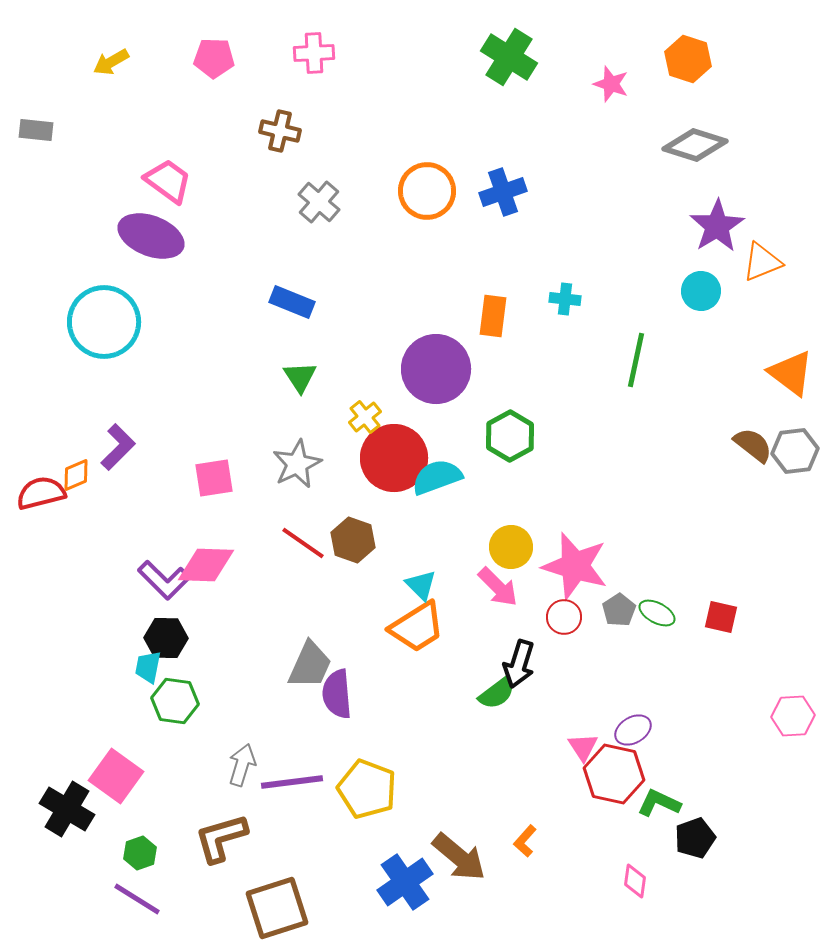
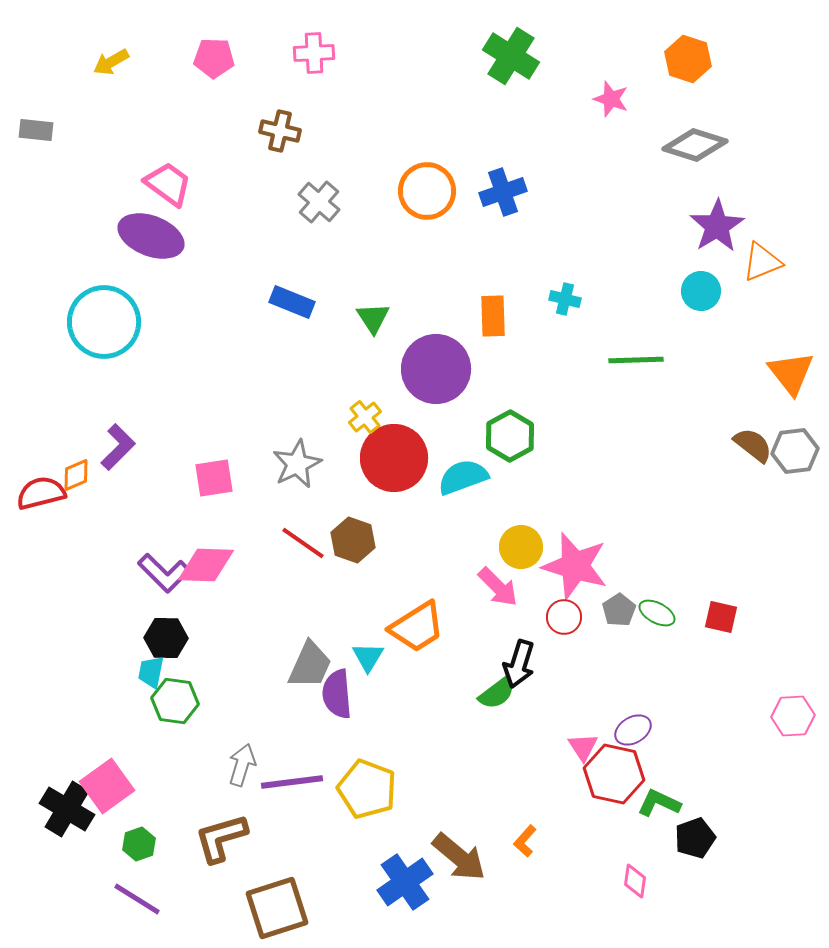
green cross at (509, 57): moved 2 px right, 1 px up
pink star at (611, 84): moved 15 px down
pink trapezoid at (168, 181): moved 3 px down
cyan cross at (565, 299): rotated 8 degrees clockwise
orange rectangle at (493, 316): rotated 9 degrees counterclockwise
green line at (636, 360): rotated 76 degrees clockwise
orange triangle at (791, 373): rotated 15 degrees clockwise
green triangle at (300, 377): moved 73 px right, 59 px up
cyan semicircle at (437, 477): moved 26 px right
yellow circle at (511, 547): moved 10 px right
purple L-shape at (164, 580): moved 7 px up
cyan triangle at (421, 585): moved 53 px left, 72 px down; rotated 16 degrees clockwise
cyan trapezoid at (148, 667): moved 3 px right, 5 px down
pink square at (116, 776): moved 9 px left, 10 px down; rotated 18 degrees clockwise
green hexagon at (140, 853): moved 1 px left, 9 px up
